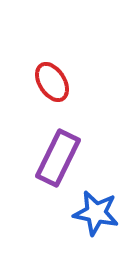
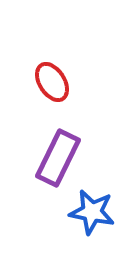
blue star: moved 4 px left, 1 px up
